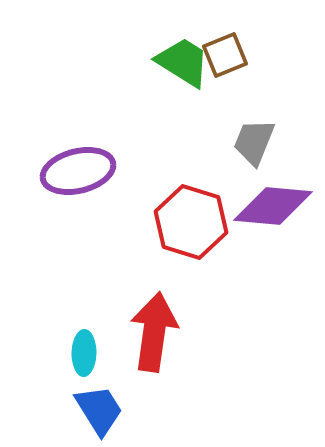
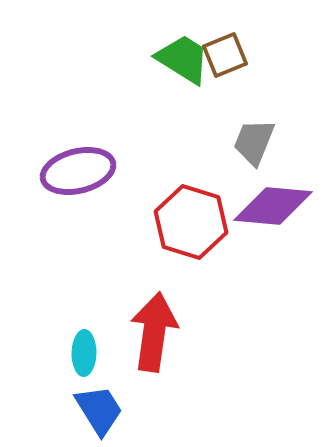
green trapezoid: moved 3 px up
